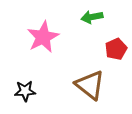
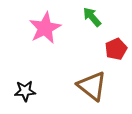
green arrow: rotated 60 degrees clockwise
pink star: moved 2 px right, 9 px up
brown triangle: moved 2 px right, 1 px down
